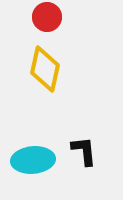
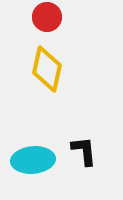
yellow diamond: moved 2 px right
